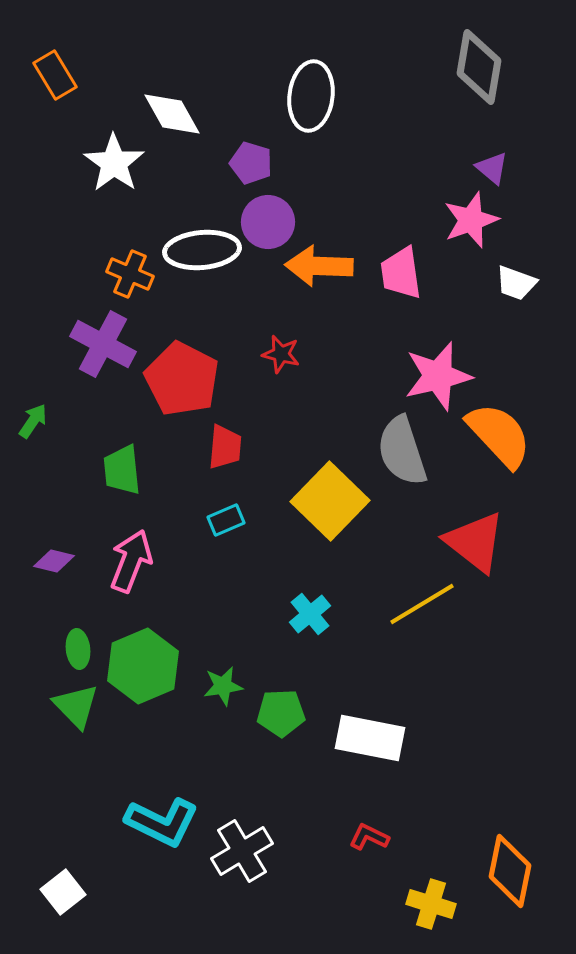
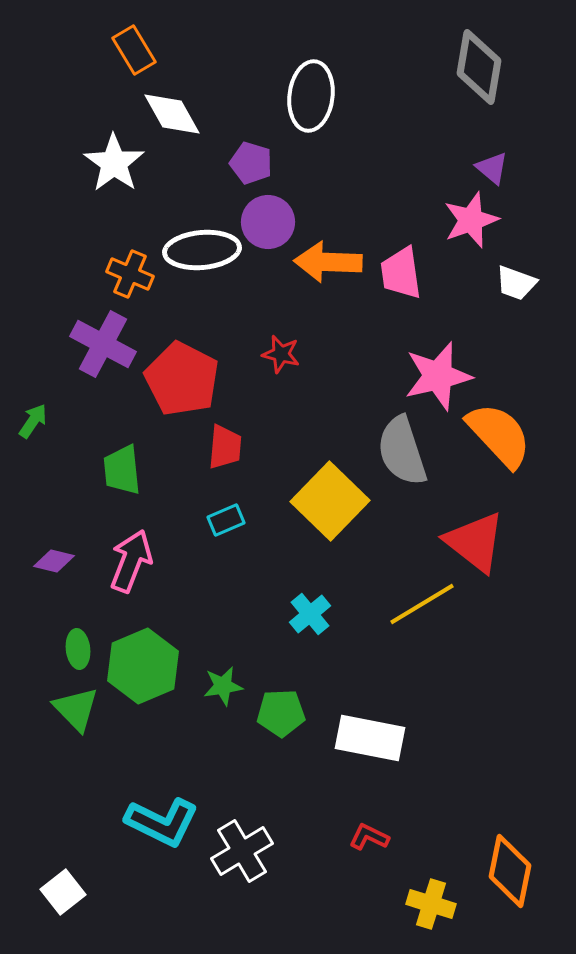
orange rectangle at (55, 75): moved 79 px right, 25 px up
orange arrow at (319, 266): moved 9 px right, 4 px up
green triangle at (76, 706): moved 3 px down
